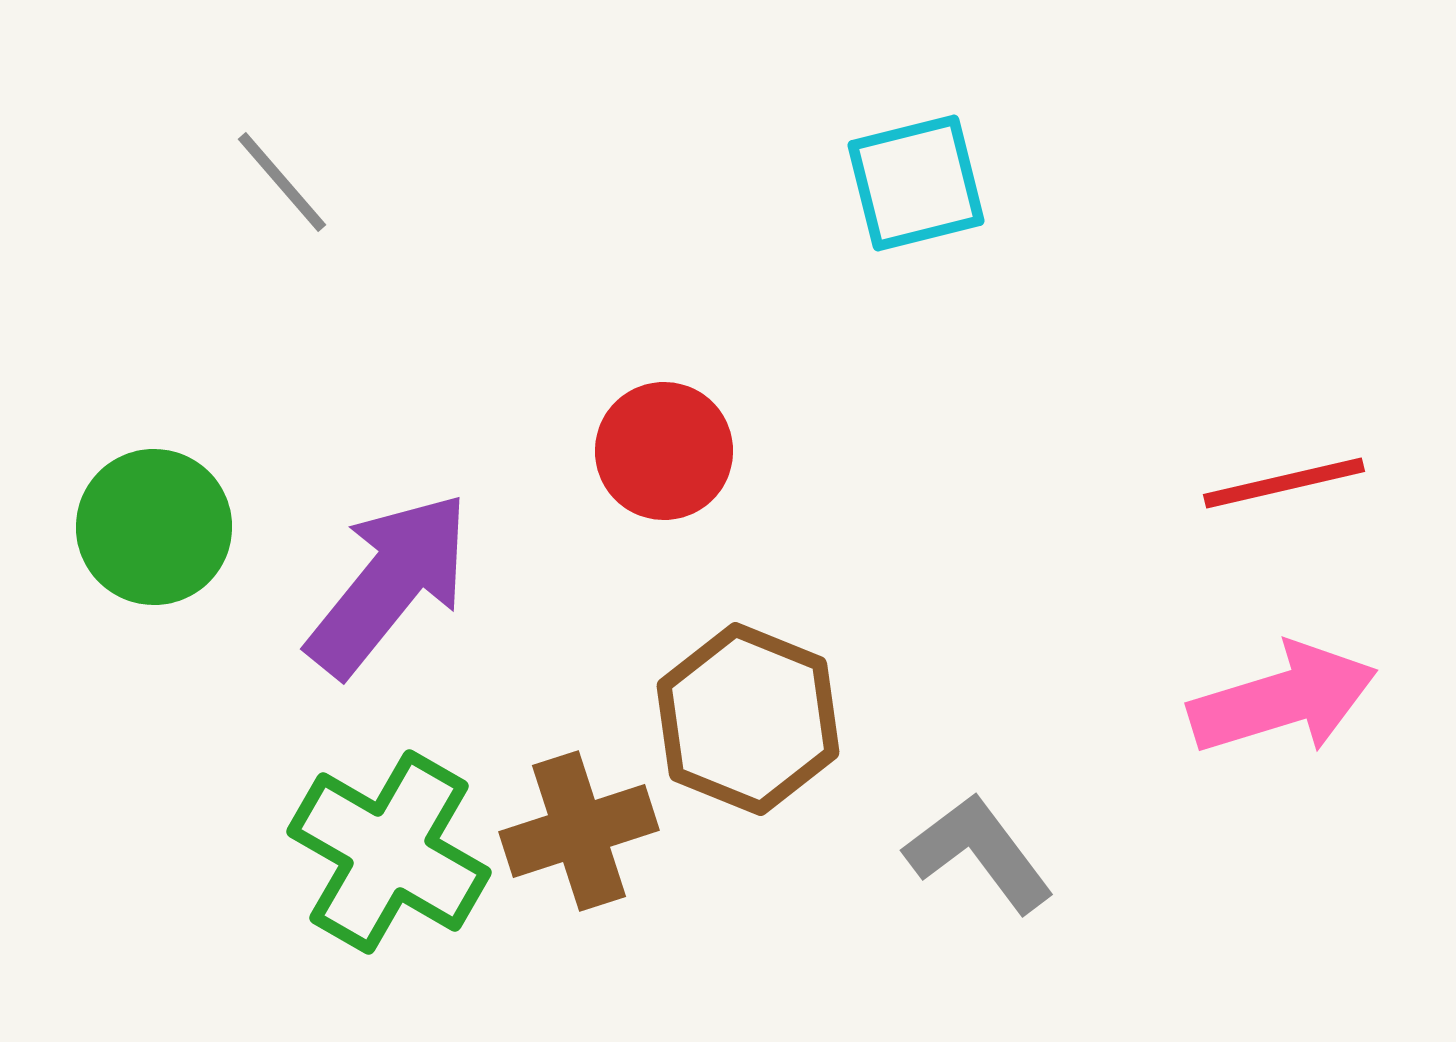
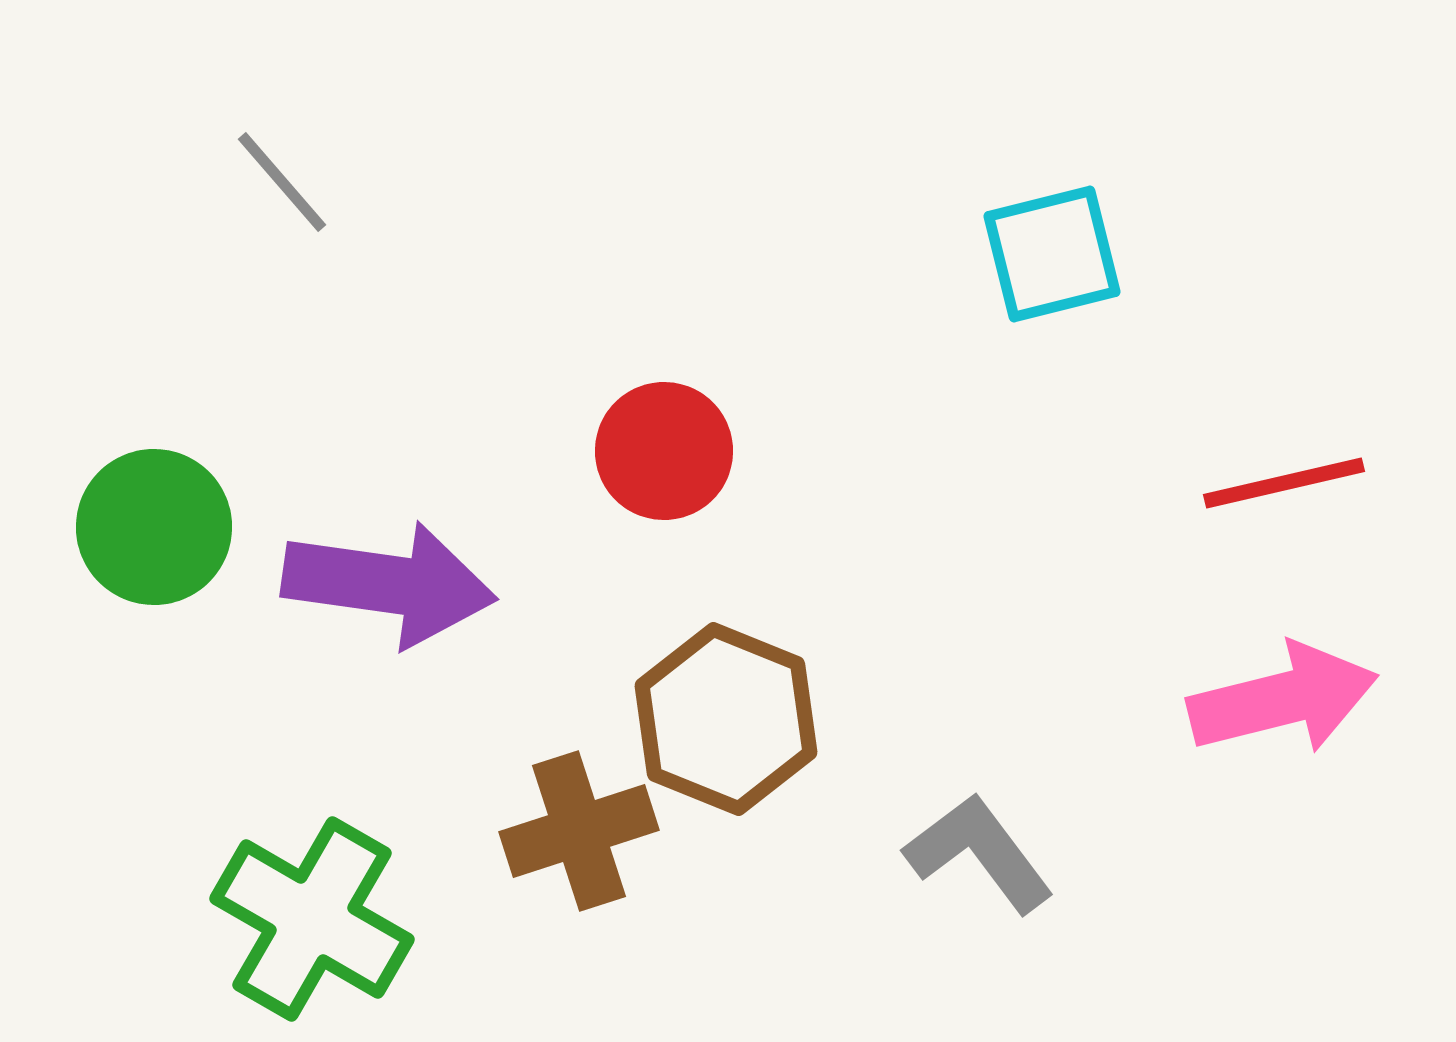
cyan square: moved 136 px right, 71 px down
purple arrow: rotated 59 degrees clockwise
pink arrow: rotated 3 degrees clockwise
brown hexagon: moved 22 px left
green cross: moved 77 px left, 67 px down
